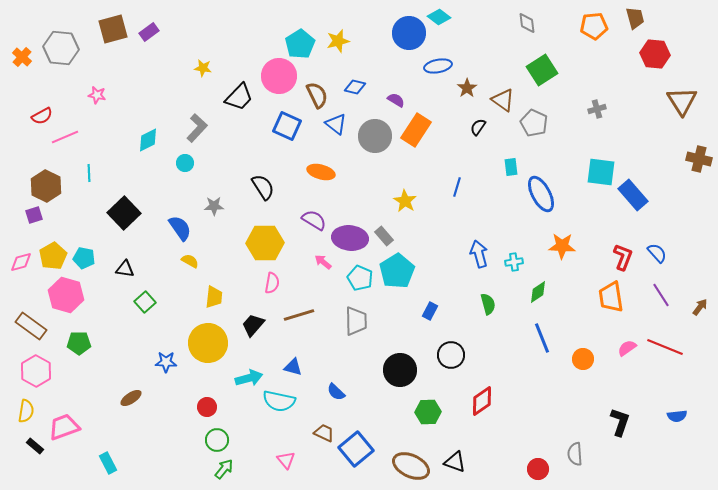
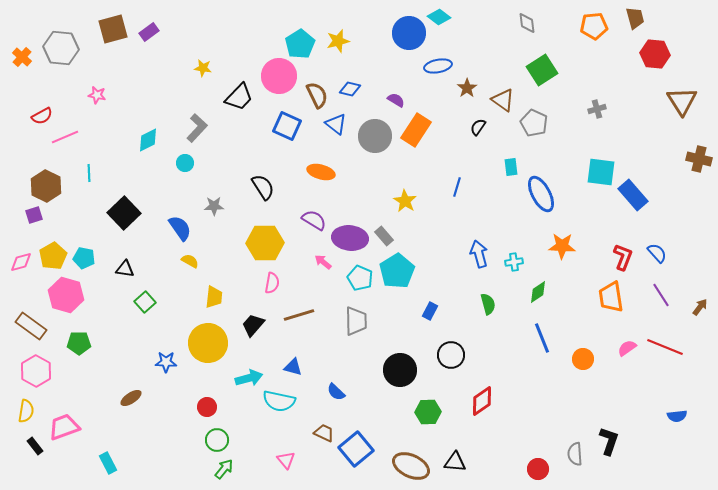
blue diamond at (355, 87): moved 5 px left, 2 px down
black L-shape at (620, 422): moved 11 px left, 19 px down
black rectangle at (35, 446): rotated 12 degrees clockwise
black triangle at (455, 462): rotated 15 degrees counterclockwise
